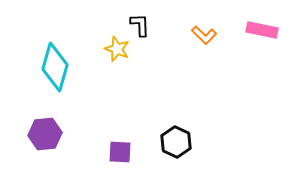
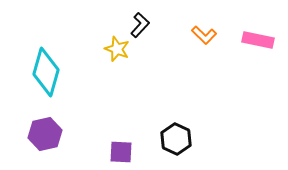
black L-shape: rotated 45 degrees clockwise
pink rectangle: moved 4 px left, 10 px down
cyan diamond: moved 9 px left, 5 px down
purple hexagon: rotated 8 degrees counterclockwise
black hexagon: moved 3 px up
purple square: moved 1 px right
